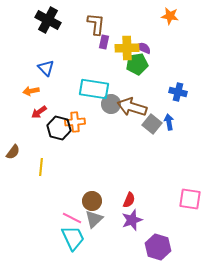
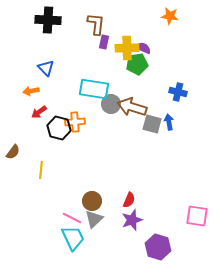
black cross: rotated 25 degrees counterclockwise
gray square: rotated 24 degrees counterclockwise
yellow line: moved 3 px down
pink square: moved 7 px right, 17 px down
